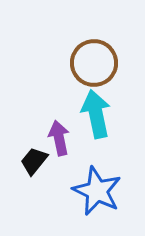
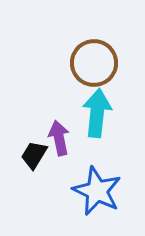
cyan arrow: moved 1 px right, 1 px up; rotated 18 degrees clockwise
black trapezoid: moved 6 px up; rotated 8 degrees counterclockwise
